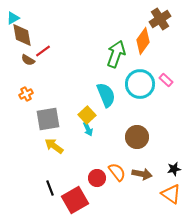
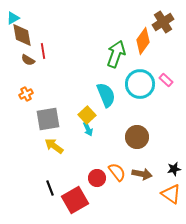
brown cross: moved 3 px right, 3 px down
red line: rotated 63 degrees counterclockwise
